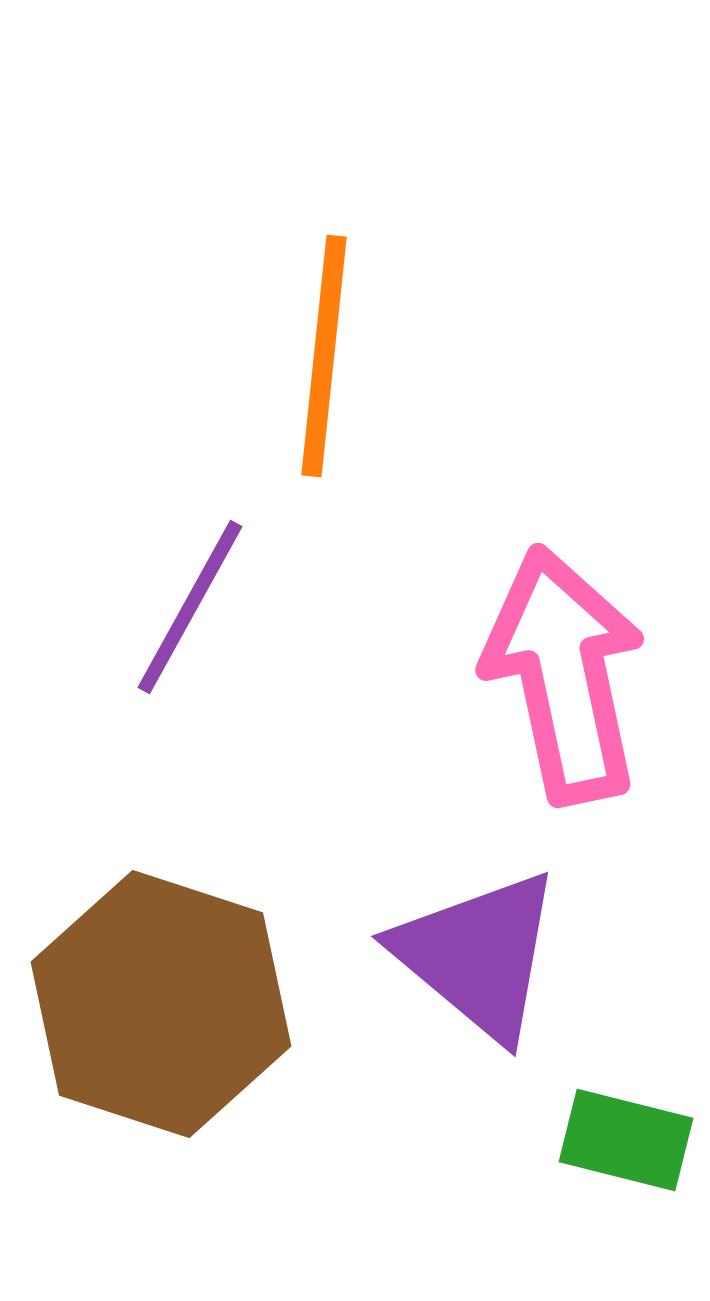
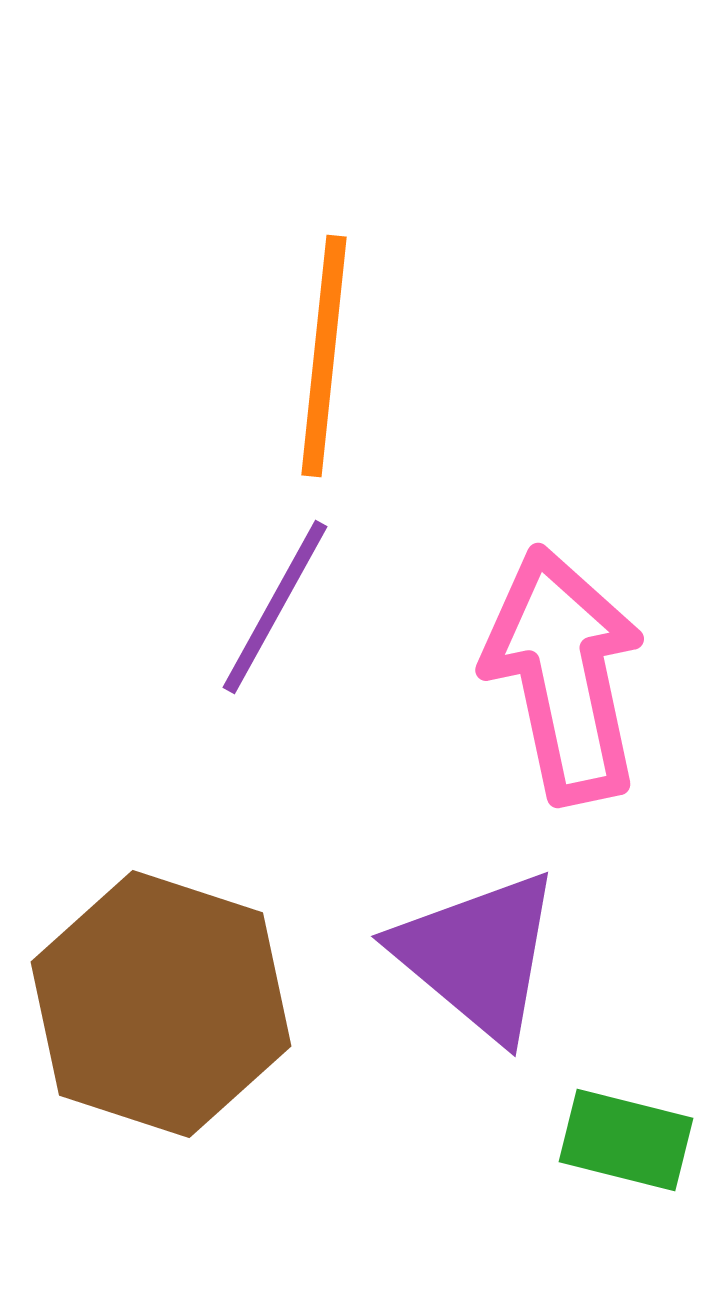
purple line: moved 85 px right
